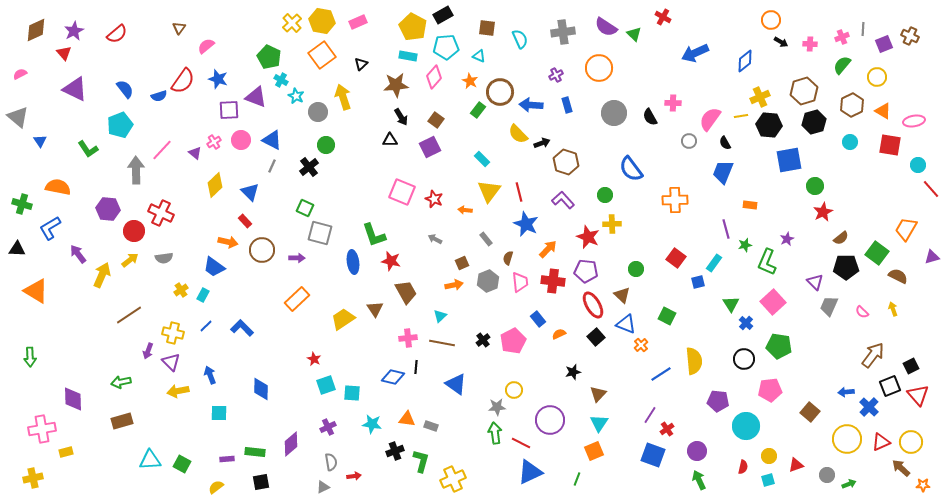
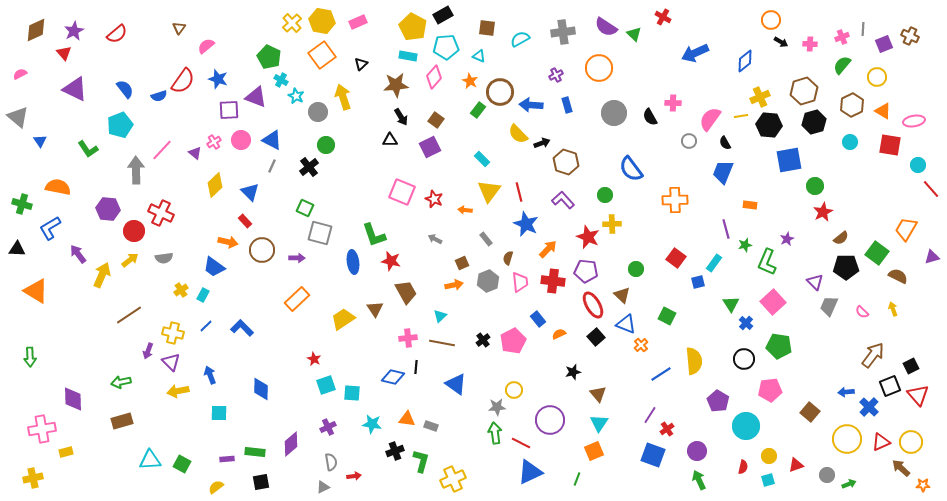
cyan semicircle at (520, 39): rotated 96 degrees counterclockwise
brown triangle at (598, 394): rotated 24 degrees counterclockwise
purple pentagon at (718, 401): rotated 25 degrees clockwise
